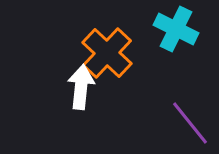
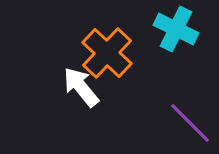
white arrow: rotated 45 degrees counterclockwise
purple line: rotated 6 degrees counterclockwise
